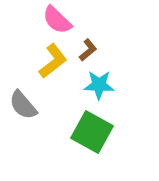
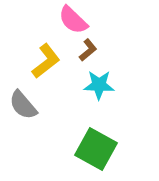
pink semicircle: moved 16 px right
yellow L-shape: moved 7 px left
green square: moved 4 px right, 17 px down
